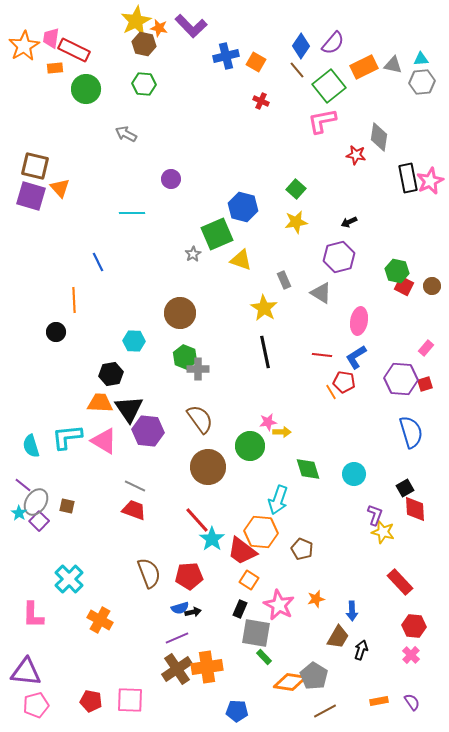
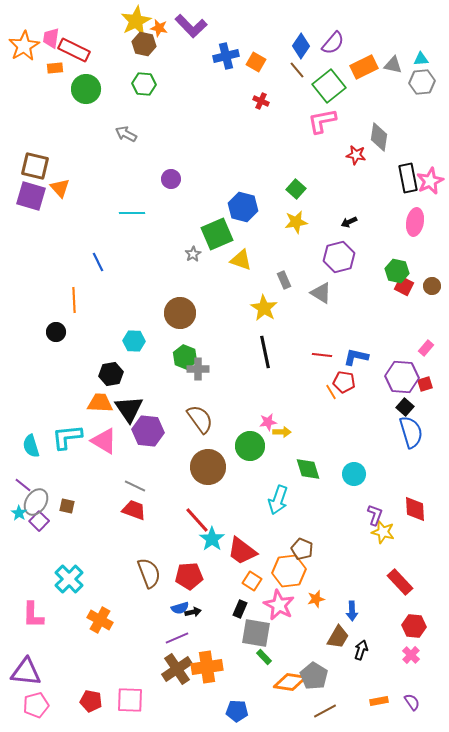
pink ellipse at (359, 321): moved 56 px right, 99 px up
blue L-shape at (356, 357): rotated 45 degrees clockwise
purple hexagon at (401, 379): moved 1 px right, 2 px up
black square at (405, 488): moved 81 px up; rotated 18 degrees counterclockwise
orange hexagon at (261, 532): moved 28 px right, 39 px down; rotated 12 degrees counterclockwise
orange square at (249, 580): moved 3 px right, 1 px down
